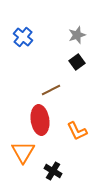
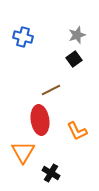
blue cross: rotated 24 degrees counterclockwise
black square: moved 3 px left, 3 px up
black cross: moved 2 px left, 2 px down
